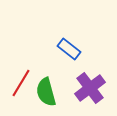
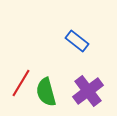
blue rectangle: moved 8 px right, 8 px up
purple cross: moved 2 px left, 3 px down
